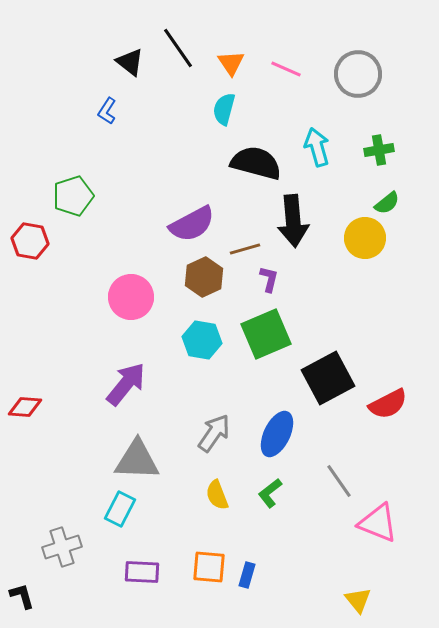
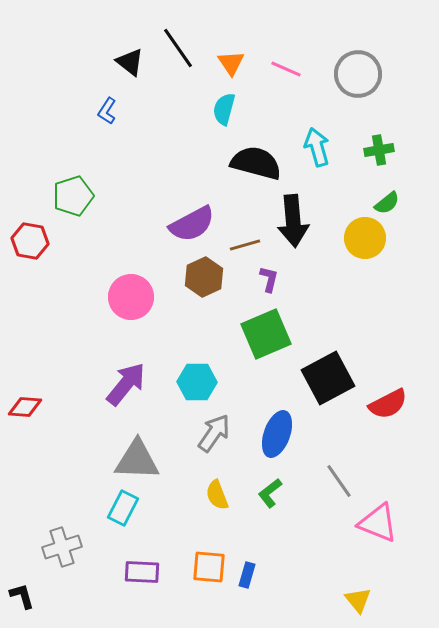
brown line: moved 4 px up
cyan hexagon: moved 5 px left, 42 px down; rotated 9 degrees counterclockwise
blue ellipse: rotated 6 degrees counterclockwise
cyan rectangle: moved 3 px right, 1 px up
